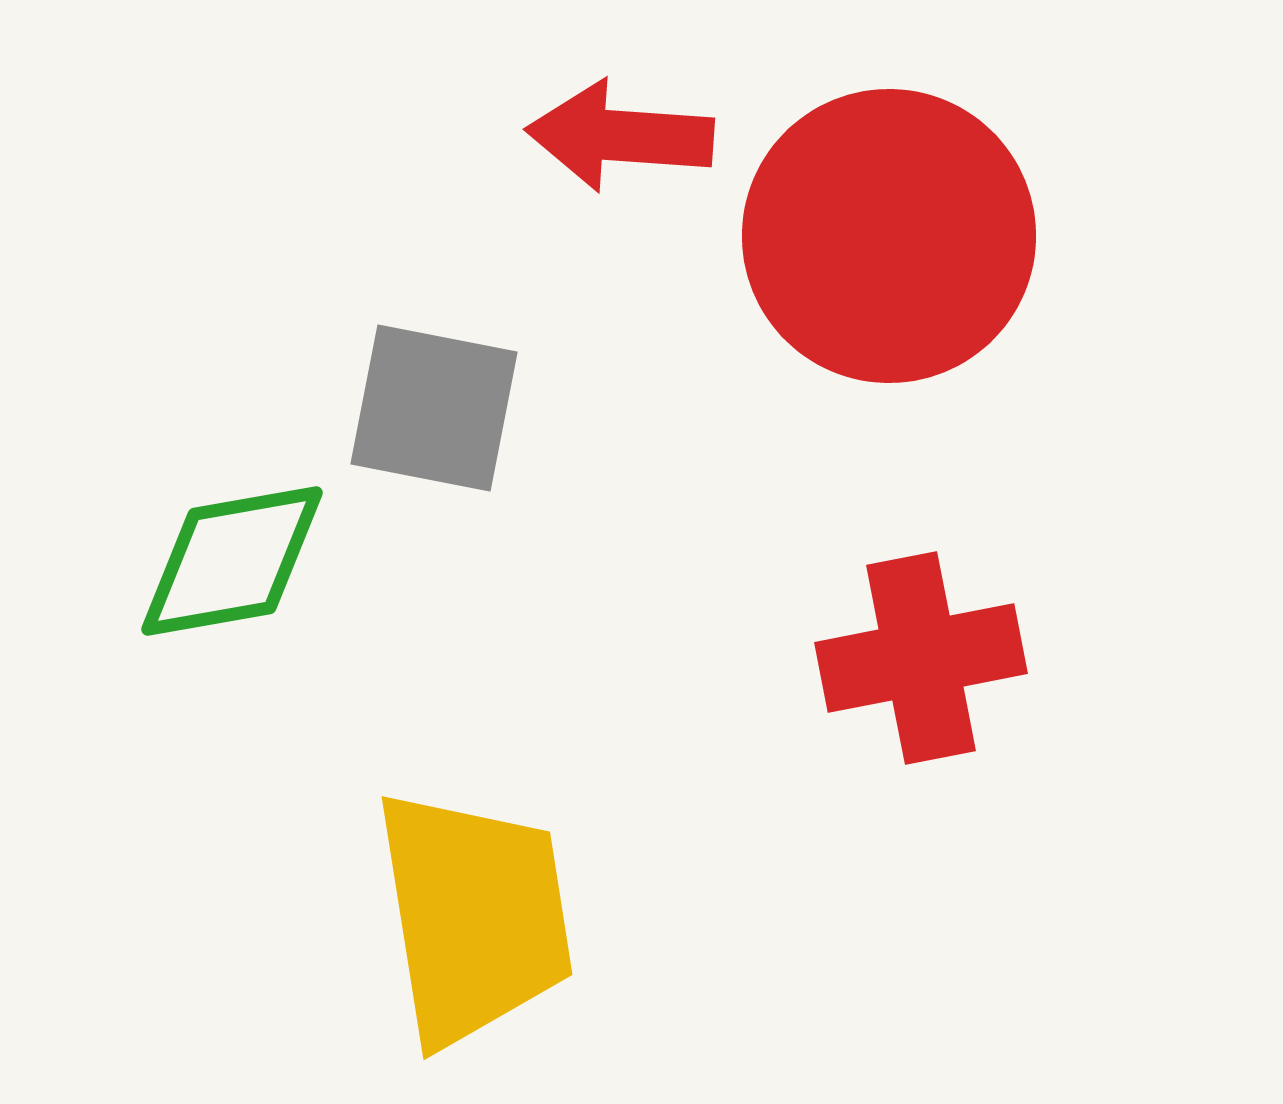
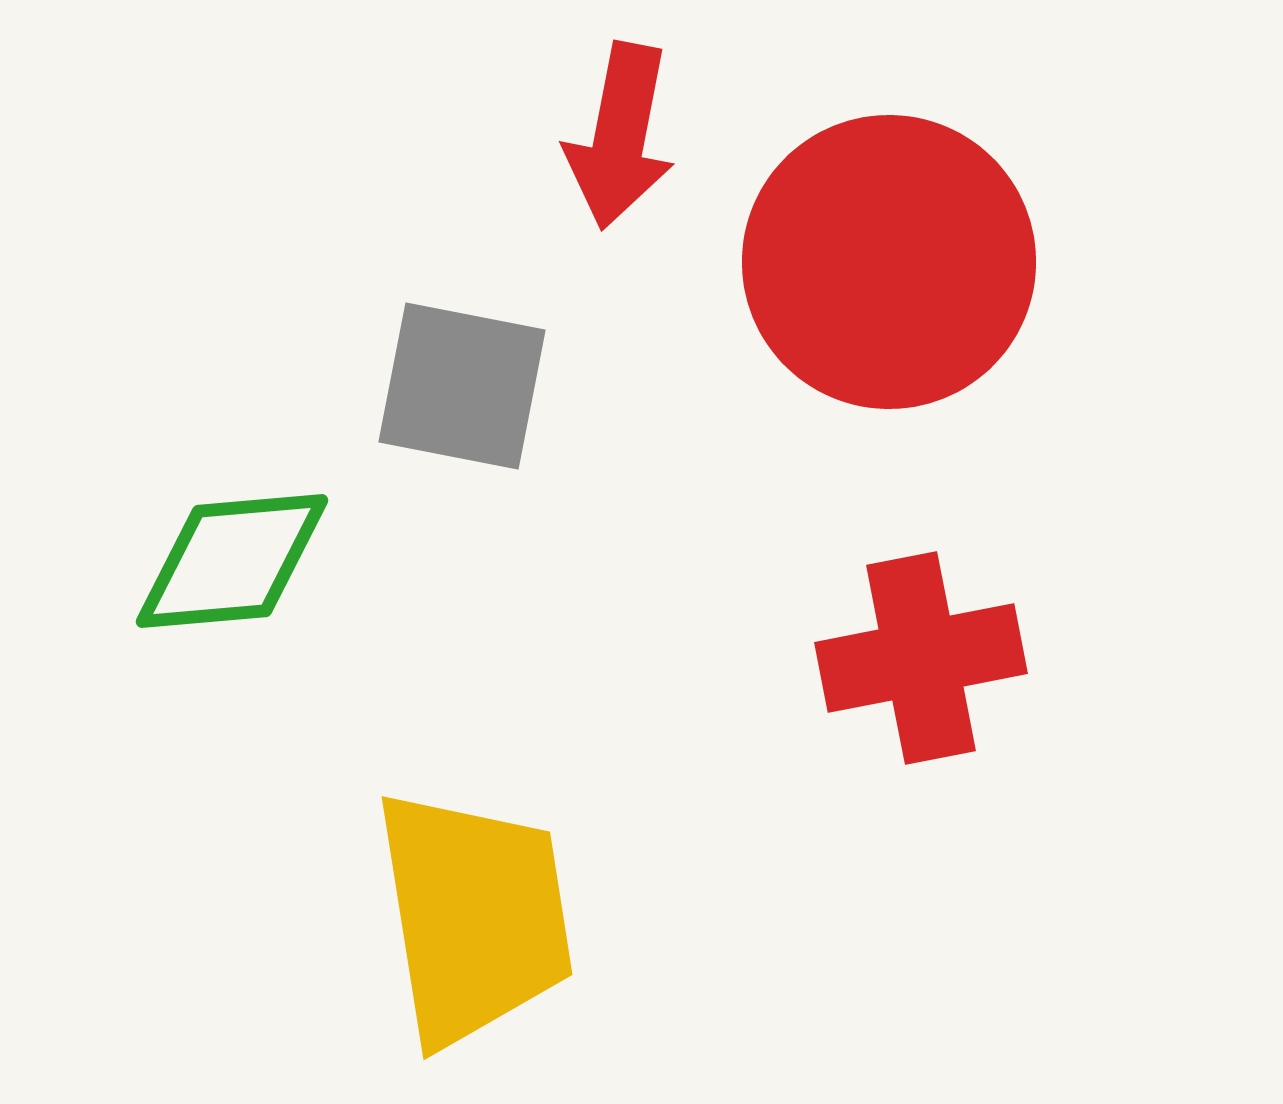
red arrow: rotated 83 degrees counterclockwise
red circle: moved 26 px down
gray square: moved 28 px right, 22 px up
green diamond: rotated 5 degrees clockwise
